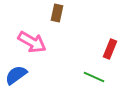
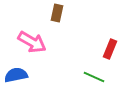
blue semicircle: rotated 25 degrees clockwise
